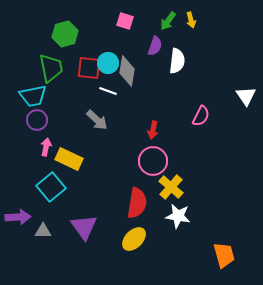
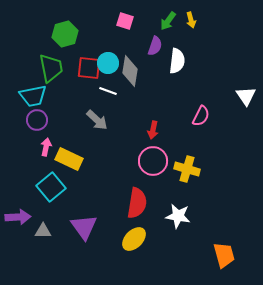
gray diamond: moved 3 px right
yellow cross: moved 16 px right, 18 px up; rotated 25 degrees counterclockwise
